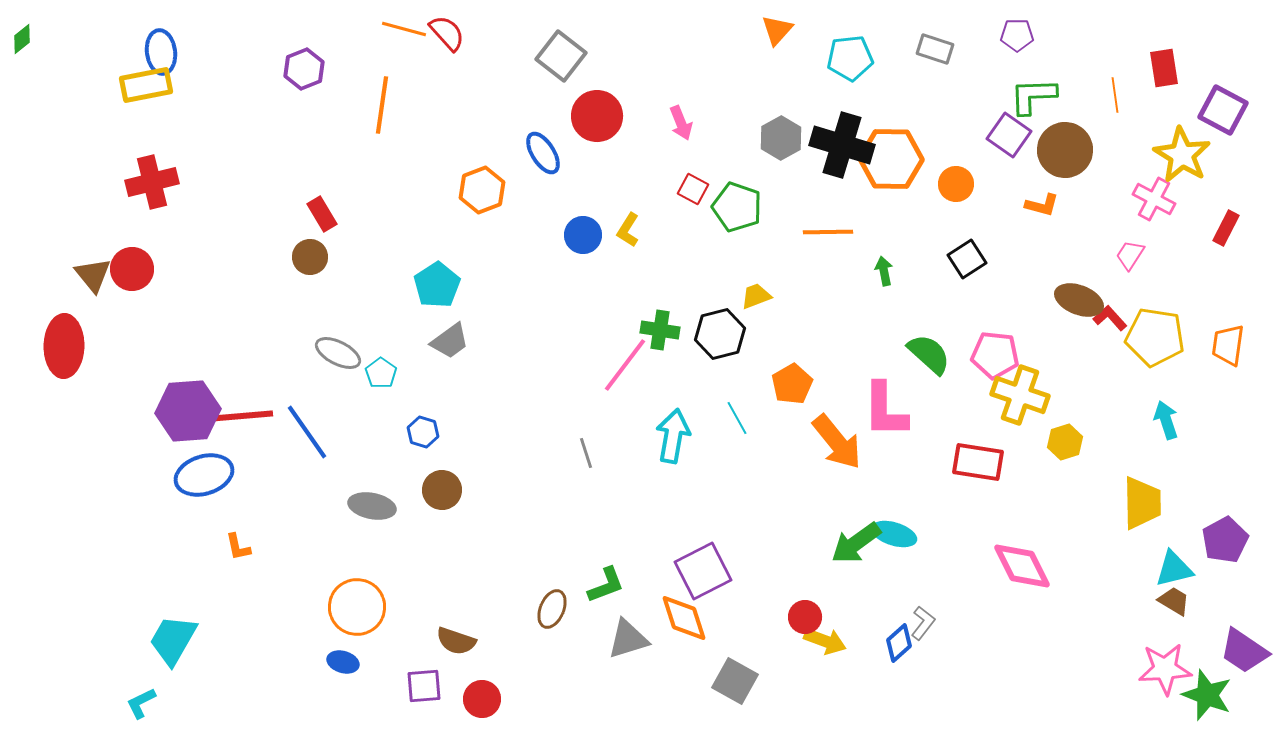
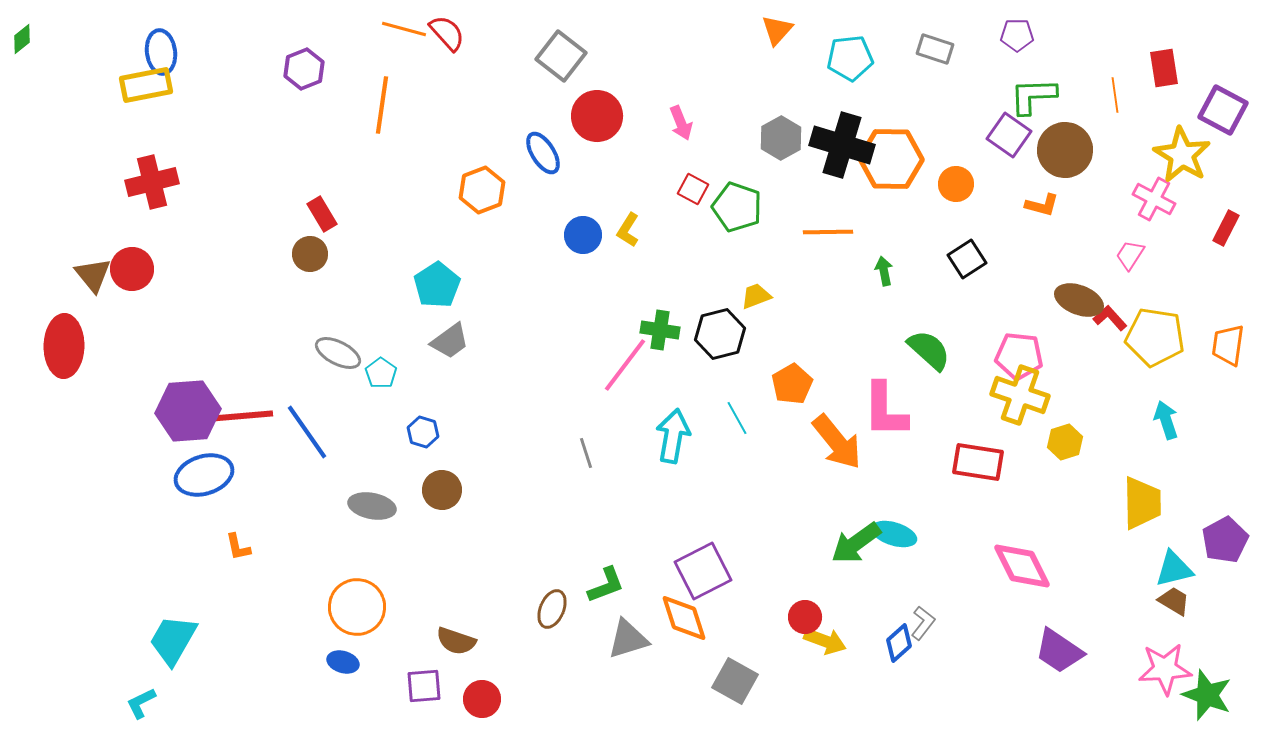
brown circle at (310, 257): moved 3 px up
green semicircle at (929, 354): moved 4 px up
pink pentagon at (995, 355): moved 24 px right, 1 px down
purple trapezoid at (1244, 651): moved 185 px left
